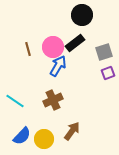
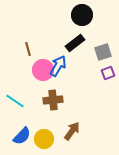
pink circle: moved 10 px left, 23 px down
gray square: moved 1 px left
brown cross: rotated 18 degrees clockwise
